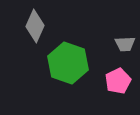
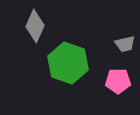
gray trapezoid: rotated 10 degrees counterclockwise
pink pentagon: rotated 25 degrees clockwise
